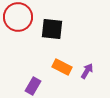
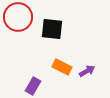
purple arrow: rotated 28 degrees clockwise
